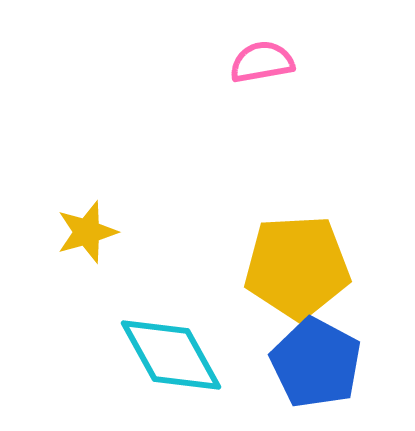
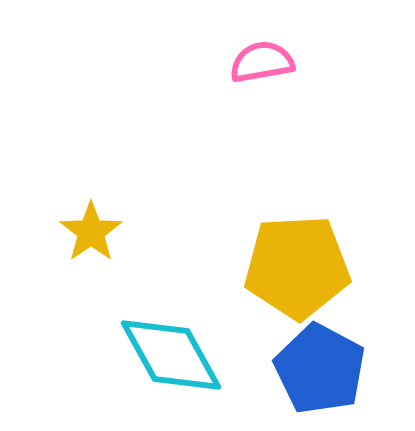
yellow star: moved 4 px right; rotated 18 degrees counterclockwise
blue pentagon: moved 4 px right, 6 px down
